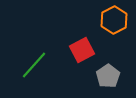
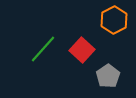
red square: rotated 20 degrees counterclockwise
green line: moved 9 px right, 16 px up
